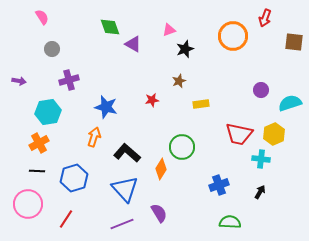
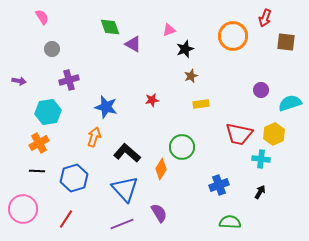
brown square: moved 8 px left
brown star: moved 12 px right, 5 px up
pink circle: moved 5 px left, 5 px down
